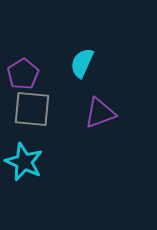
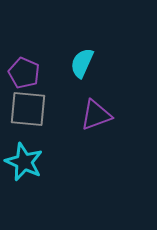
purple pentagon: moved 1 px right, 1 px up; rotated 16 degrees counterclockwise
gray square: moved 4 px left
purple triangle: moved 4 px left, 2 px down
